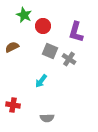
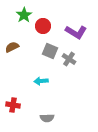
green star: rotated 14 degrees clockwise
purple L-shape: rotated 75 degrees counterclockwise
cyan arrow: rotated 48 degrees clockwise
